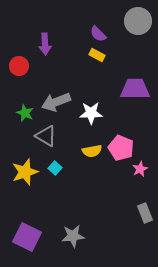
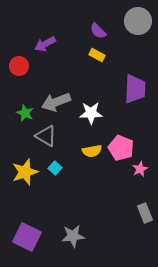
purple semicircle: moved 3 px up
purple arrow: rotated 65 degrees clockwise
purple trapezoid: rotated 92 degrees clockwise
